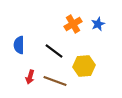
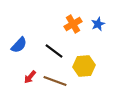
blue semicircle: rotated 138 degrees counterclockwise
red arrow: rotated 24 degrees clockwise
